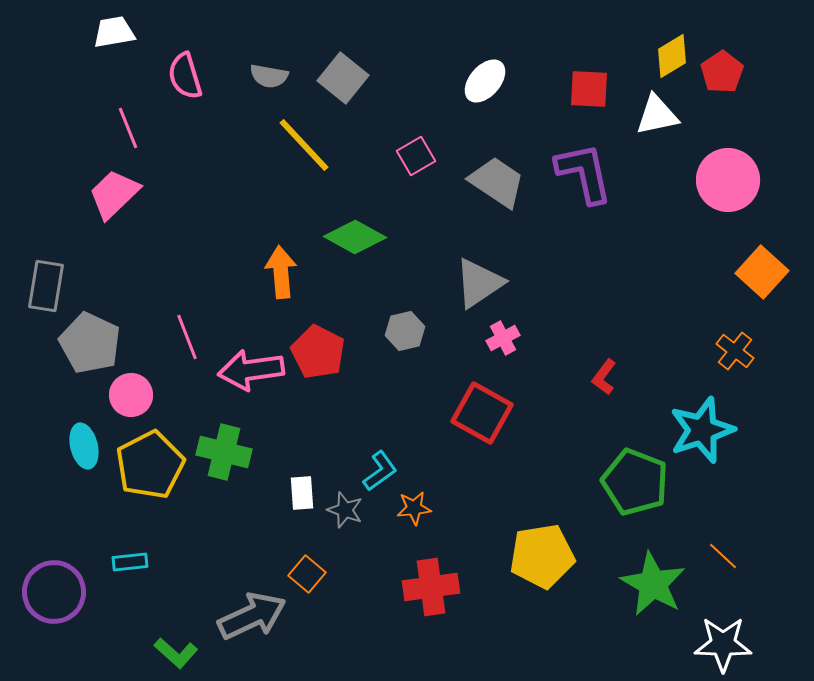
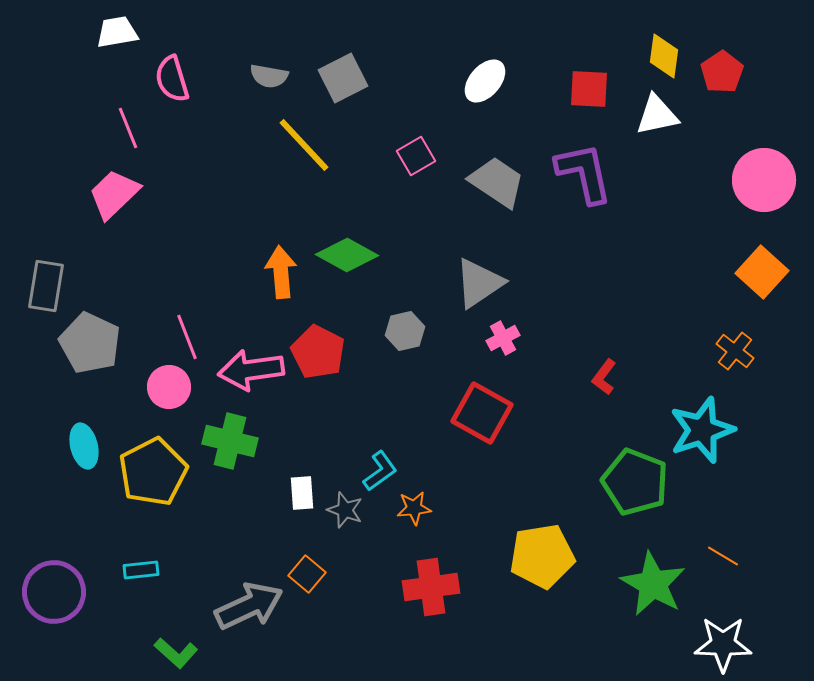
white trapezoid at (114, 32): moved 3 px right
yellow diamond at (672, 56): moved 8 px left; rotated 51 degrees counterclockwise
pink semicircle at (185, 76): moved 13 px left, 3 px down
gray square at (343, 78): rotated 24 degrees clockwise
pink circle at (728, 180): moved 36 px right
green diamond at (355, 237): moved 8 px left, 18 px down
pink circle at (131, 395): moved 38 px right, 8 px up
green cross at (224, 452): moved 6 px right, 11 px up
yellow pentagon at (150, 465): moved 3 px right, 7 px down
orange line at (723, 556): rotated 12 degrees counterclockwise
cyan rectangle at (130, 562): moved 11 px right, 8 px down
gray arrow at (252, 616): moved 3 px left, 10 px up
